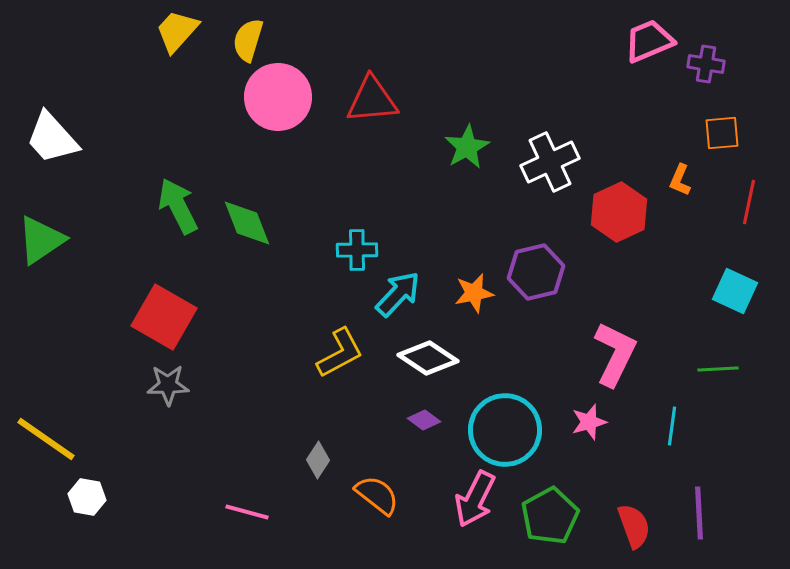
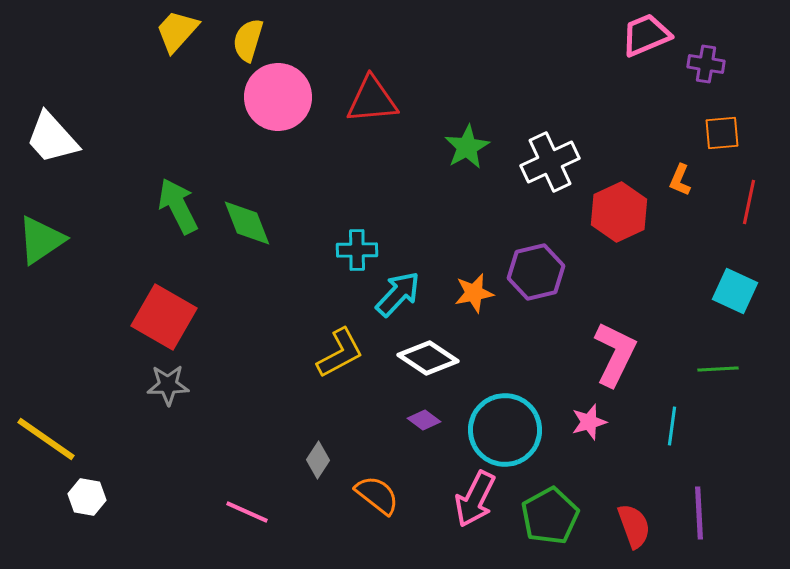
pink trapezoid: moved 3 px left, 6 px up
pink line: rotated 9 degrees clockwise
